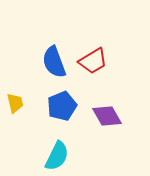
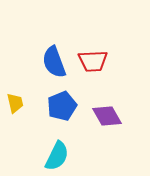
red trapezoid: rotated 28 degrees clockwise
